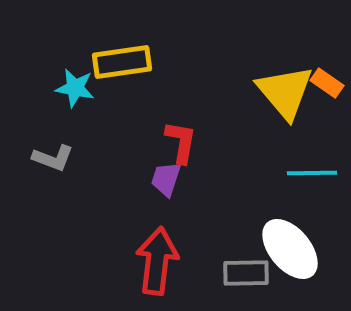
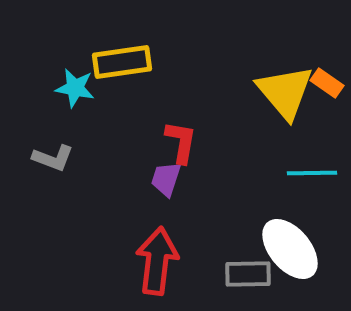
gray rectangle: moved 2 px right, 1 px down
